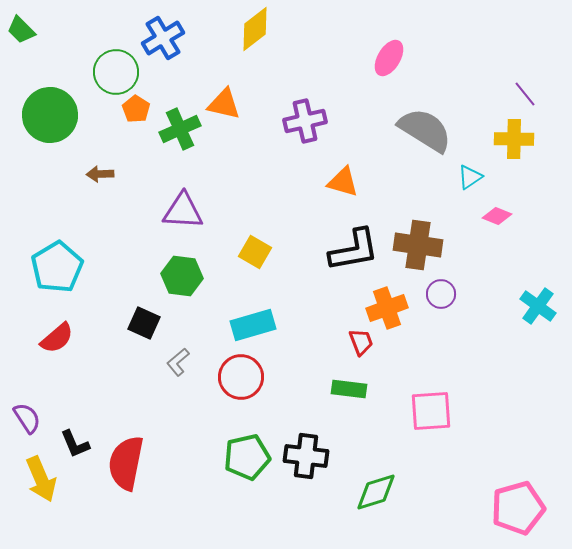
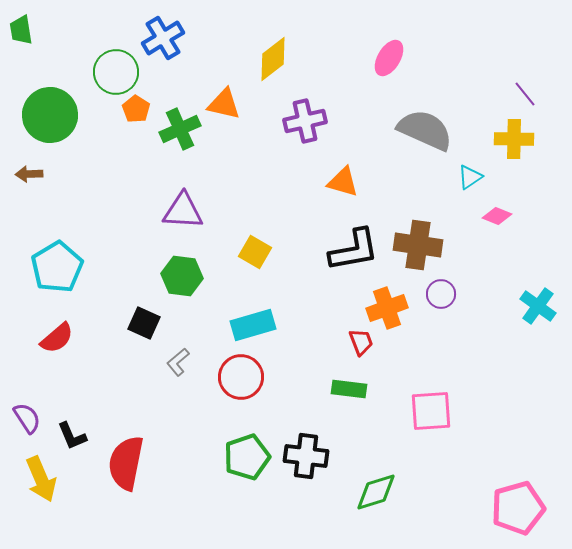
yellow diamond at (255, 29): moved 18 px right, 30 px down
green trapezoid at (21, 30): rotated 36 degrees clockwise
gray semicircle at (425, 130): rotated 8 degrees counterclockwise
brown arrow at (100, 174): moved 71 px left
black L-shape at (75, 444): moved 3 px left, 8 px up
green pentagon at (247, 457): rotated 6 degrees counterclockwise
